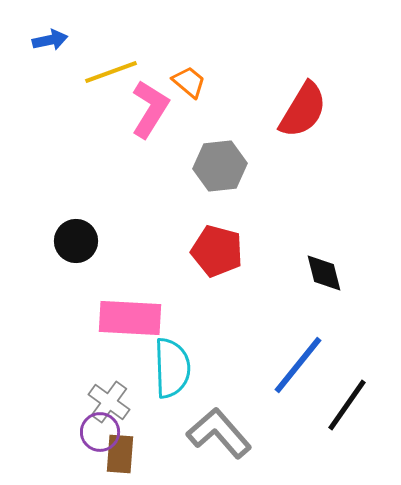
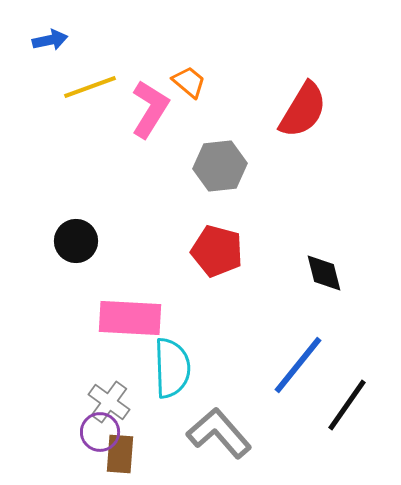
yellow line: moved 21 px left, 15 px down
